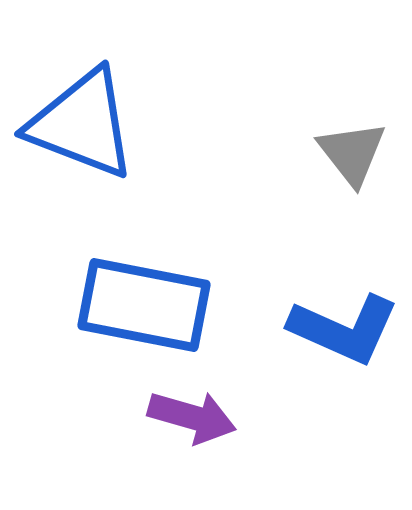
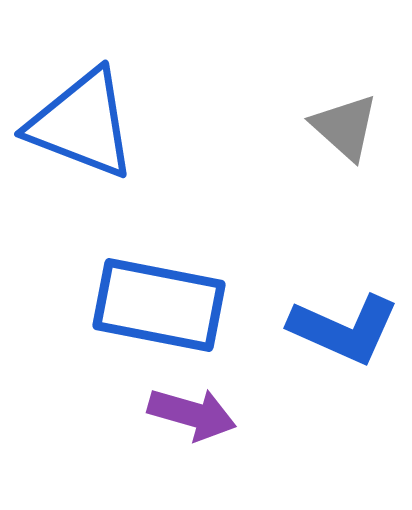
gray triangle: moved 7 px left, 26 px up; rotated 10 degrees counterclockwise
blue rectangle: moved 15 px right
purple arrow: moved 3 px up
